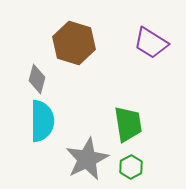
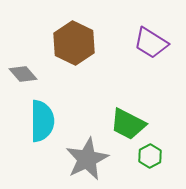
brown hexagon: rotated 9 degrees clockwise
gray diamond: moved 14 px left, 5 px up; rotated 56 degrees counterclockwise
green trapezoid: rotated 126 degrees clockwise
green hexagon: moved 19 px right, 11 px up
